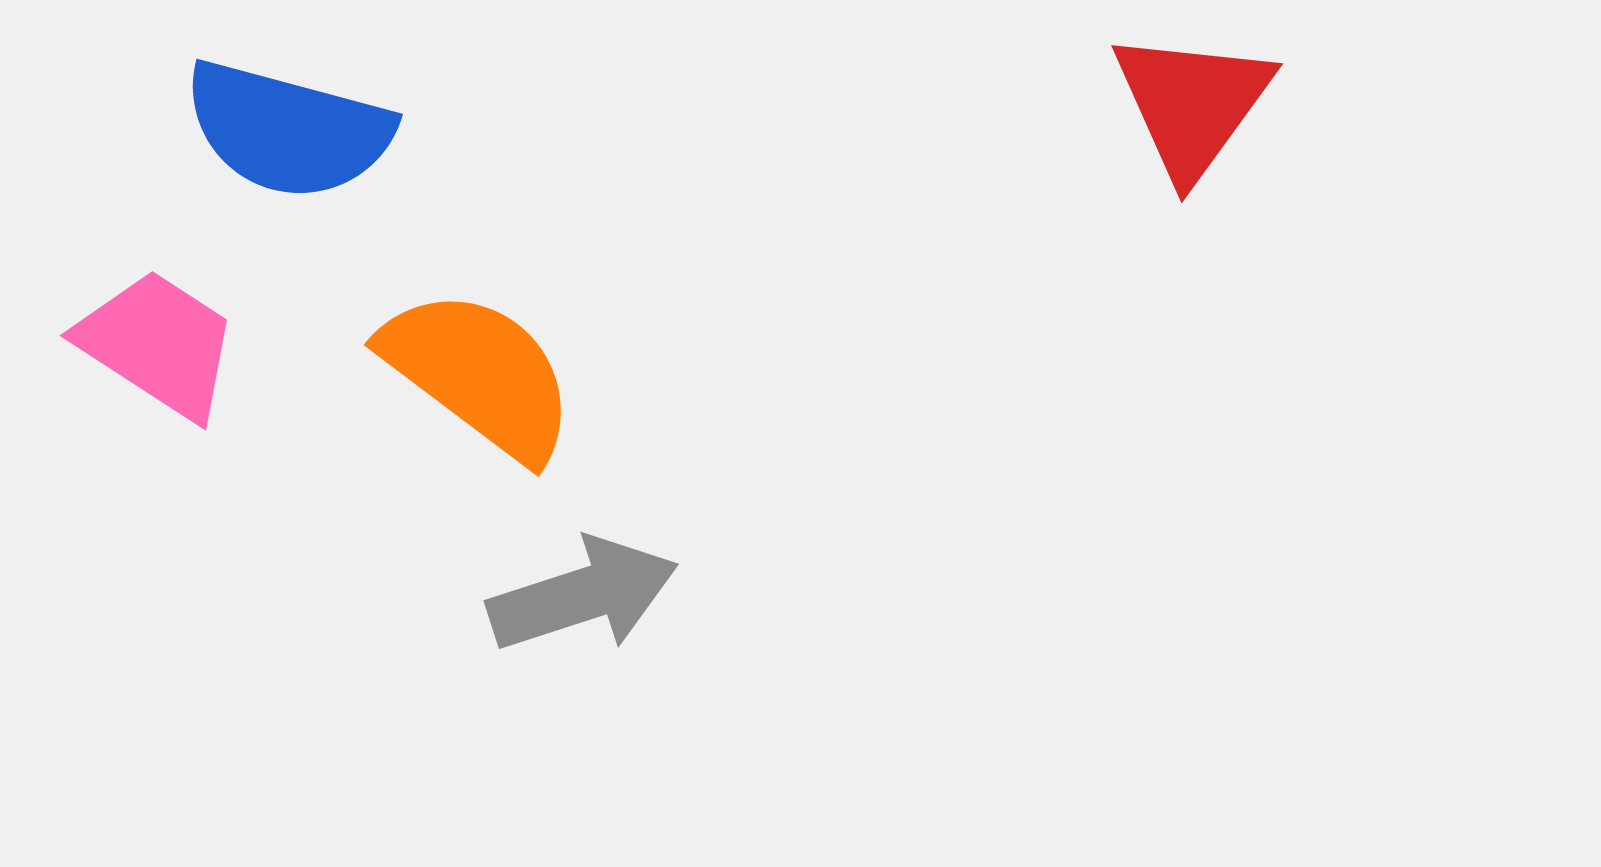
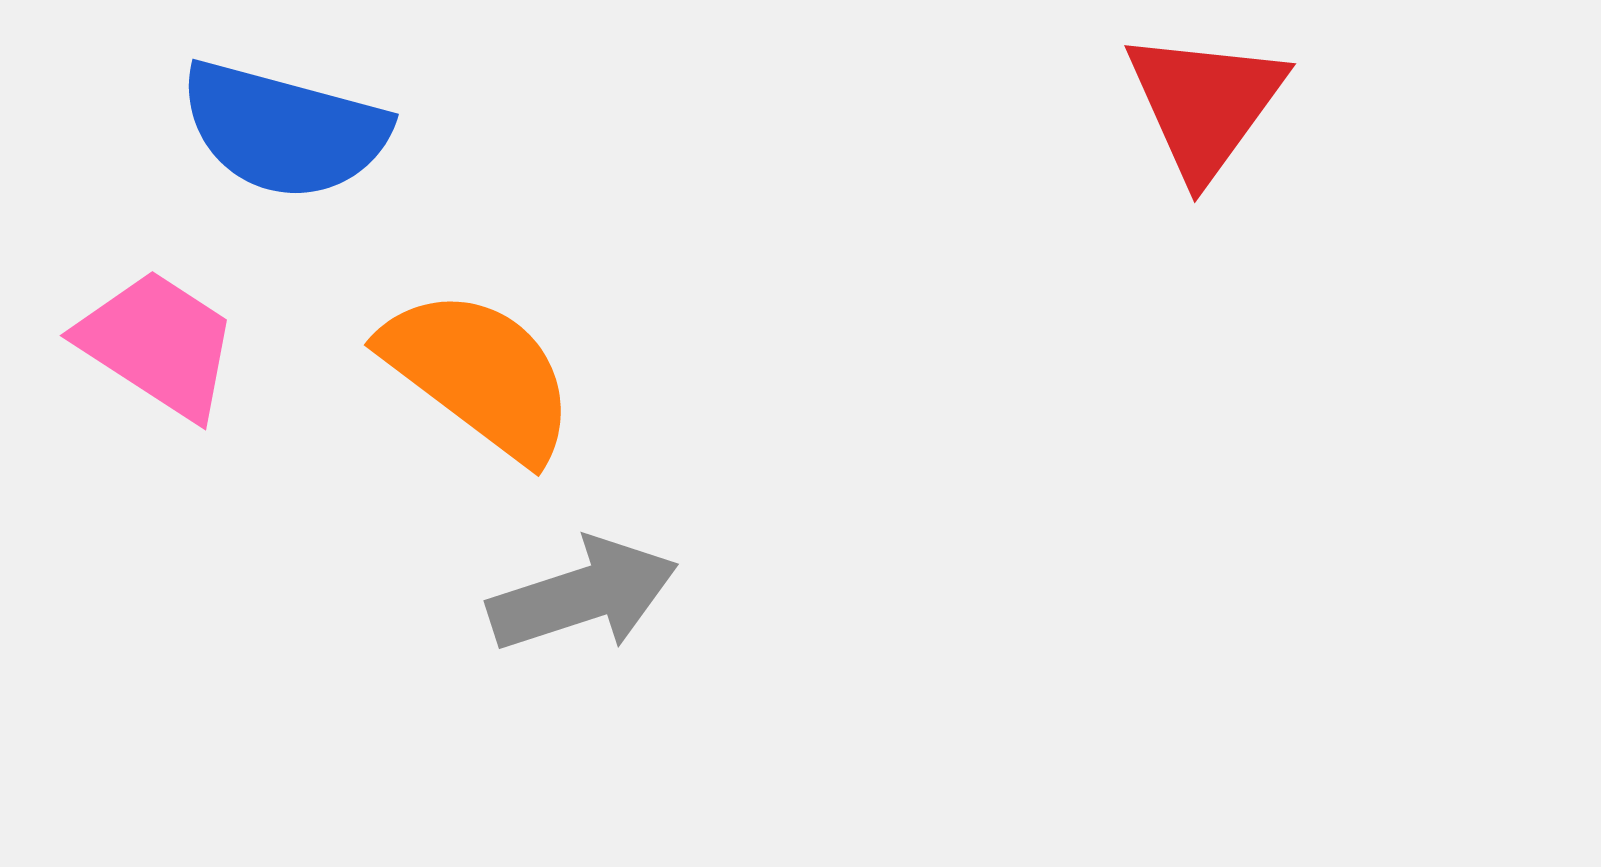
red triangle: moved 13 px right
blue semicircle: moved 4 px left
